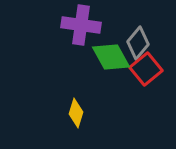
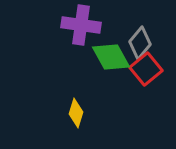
gray diamond: moved 2 px right
